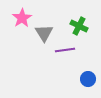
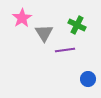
green cross: moved 2 px left, 1 px up
